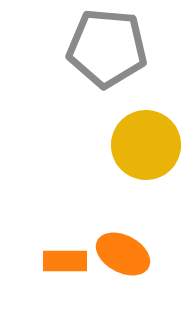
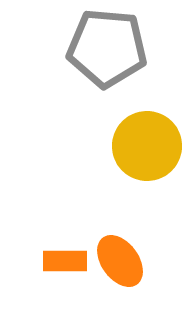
yellow circle: moved 1 px right, 1 px down
orange ellipse: moved 3 px left, 7 px down; rotated 26 degrees clockwise
